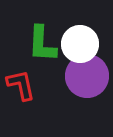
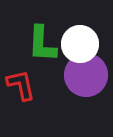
purple circle: moved 1 px left, 1 px up
